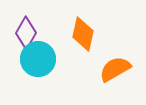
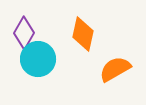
purple diamond: moved 2 px left
